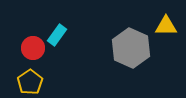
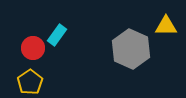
gray hexagon: moved 1 px down
